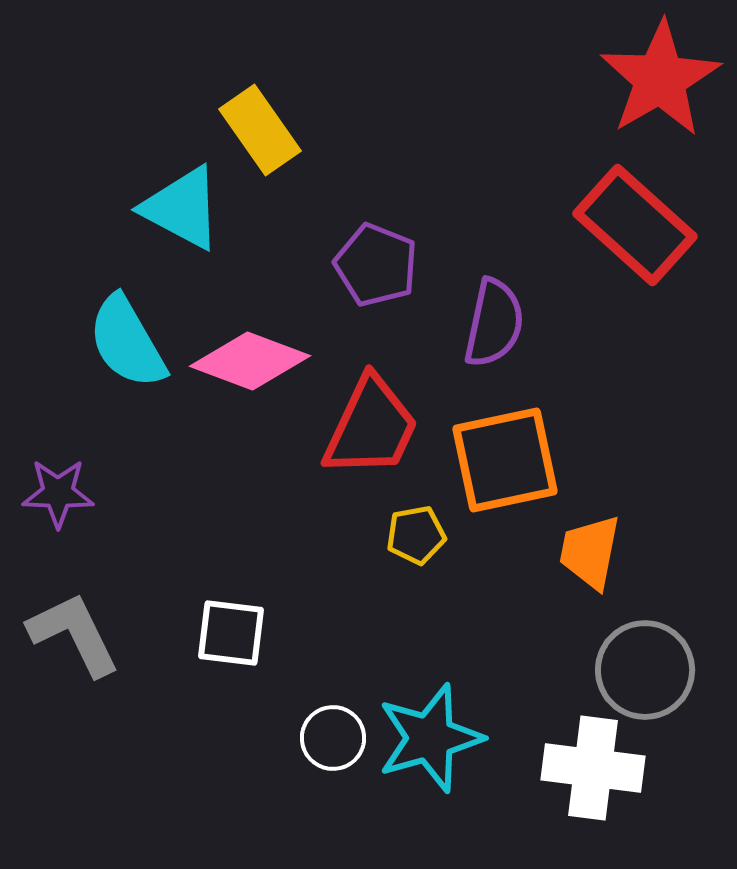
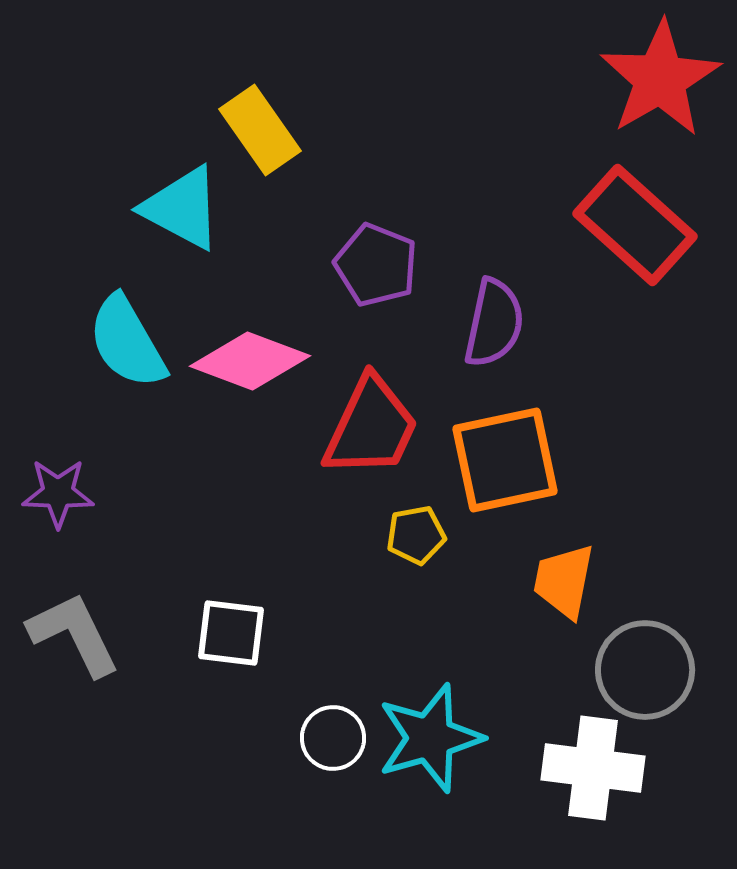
orange trapezoid: moved 26 px left, 29 px down
